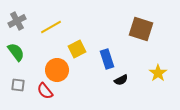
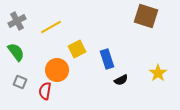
brown square: moved 5 px right, 13 px up
gray square: moved 2 px right, 3 px up; rotated 16 degrees clockwise
red semicircle: rotated 48 degrees clockwise
